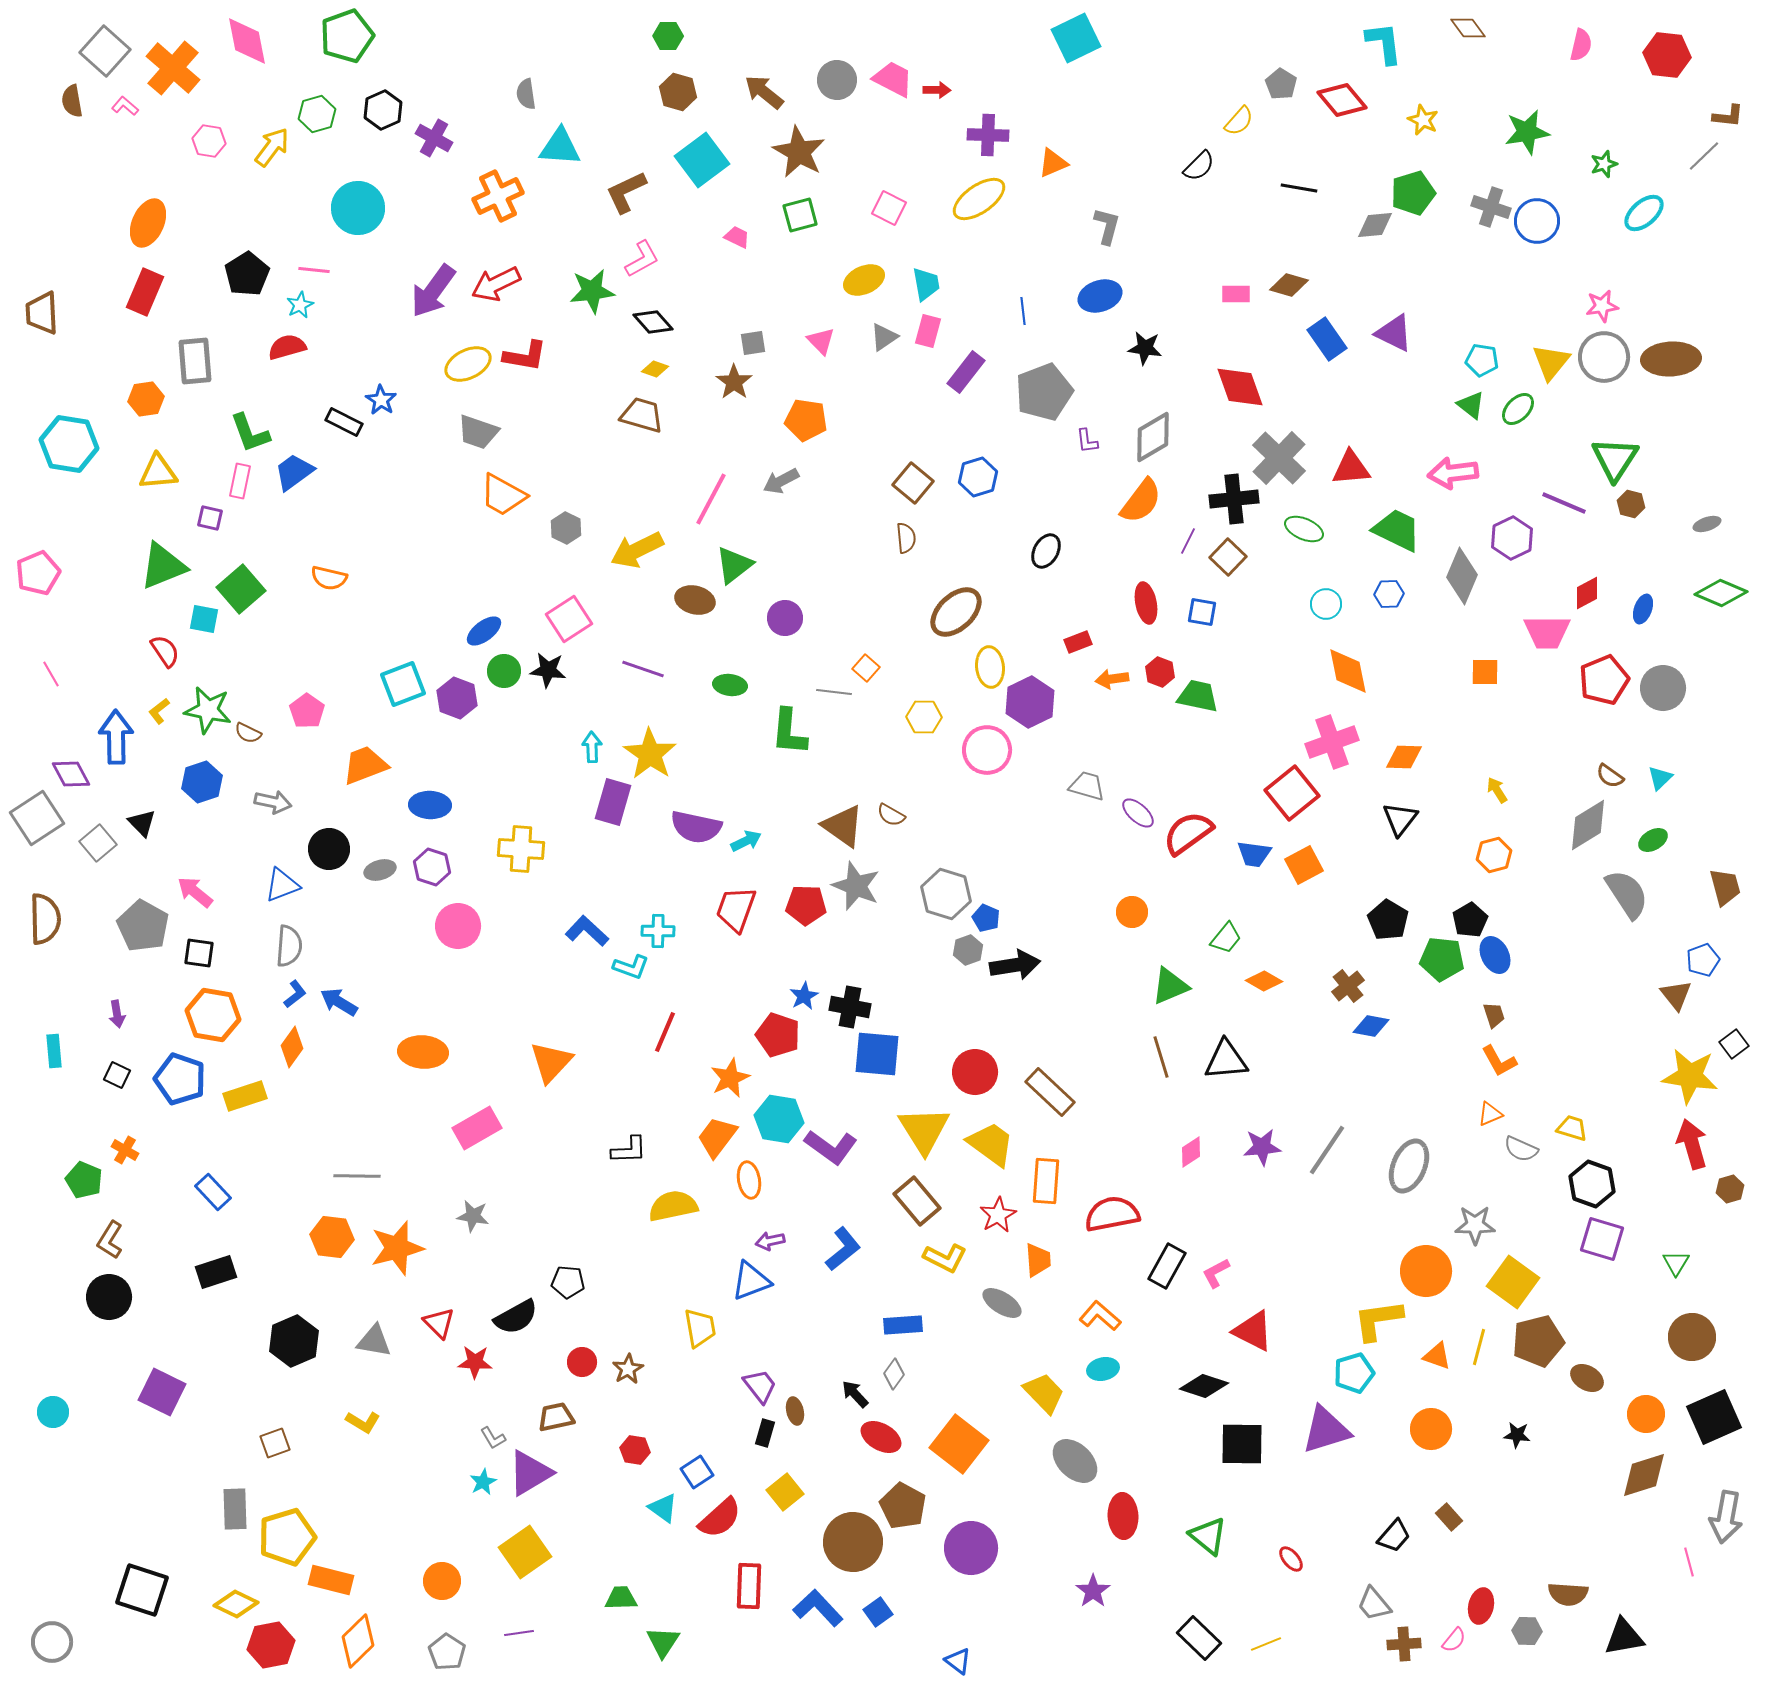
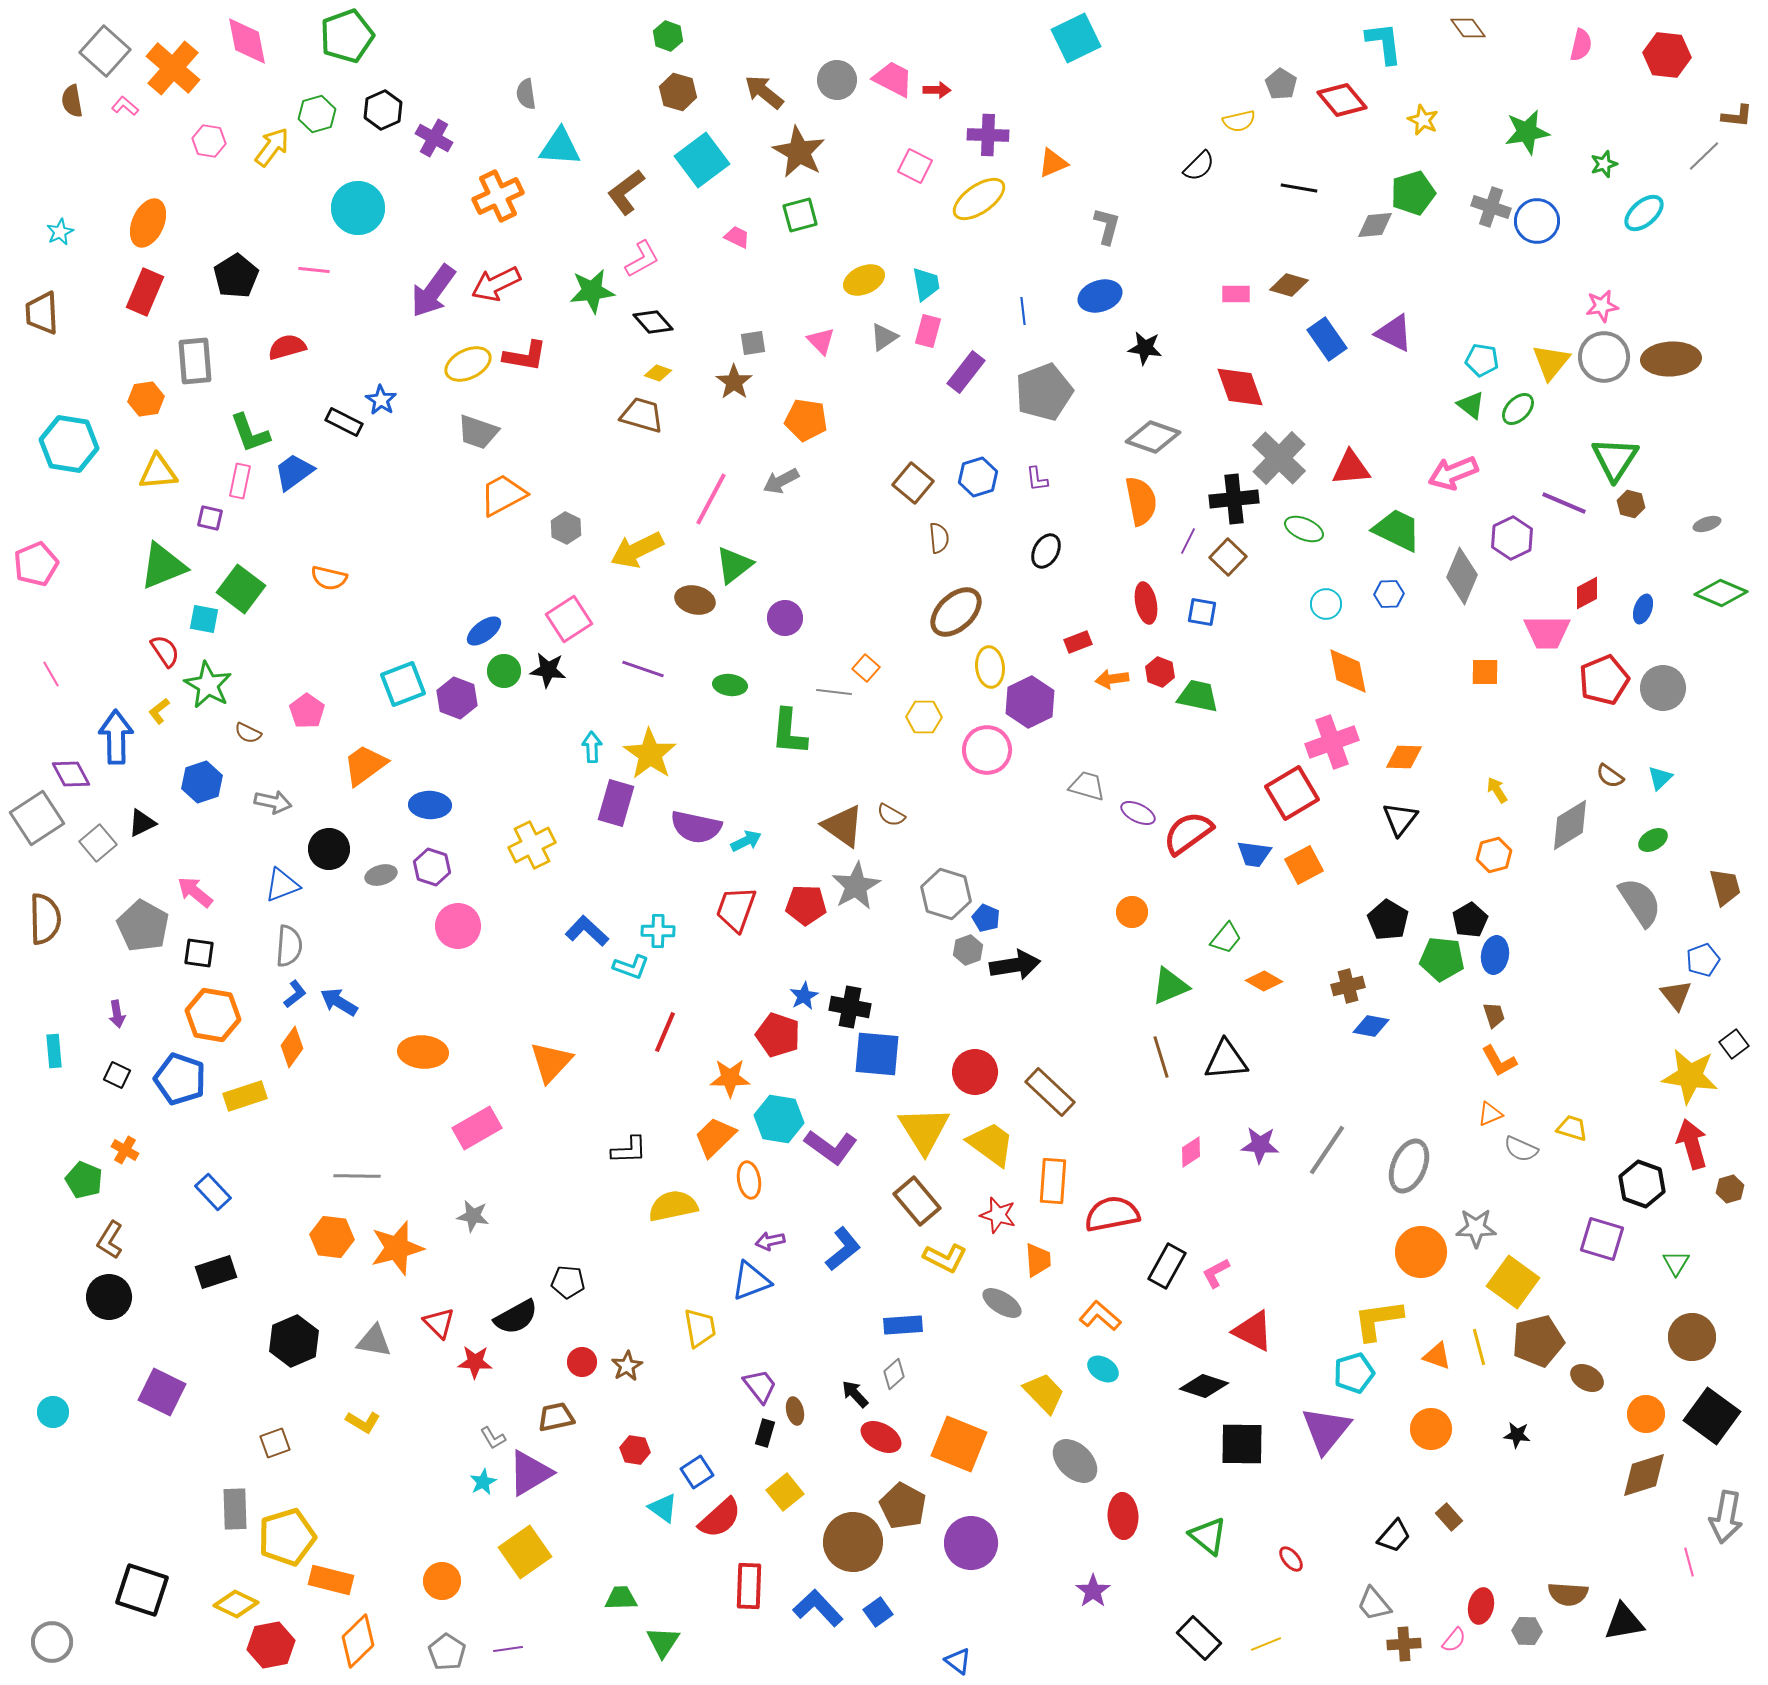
green hexagon at (668, 36): rotated 20 degrees clockwise
brown L-shape at (1728, 116): moved 9 px right
yellow semicircle at (1239, 121): rotated 36 degrees clockwise
brown L-shape at (626, 192): rotated 12 degrees counterclockwise
pink square at (889, 208): moved 26 px right, 42 px up
black pentagon at (247, 274): moved 11 px left, 2 px down
cyan star at (300, 305): moved 240 px left, 73 px up
yellow diamond at (655, 369): moved 3 px right, 4 px down
gray diamond at (1153, 437): rotated 50 degrees clockwise
purple L-shape at (1087, 441): moved 50 px left, 38 px down
pink arrow at (1453, 473): rotated 15 degrees counterclockwise
orange trapezoid at (503, 495): rotated 123 degrees clockwise
orange semicircle at (1141, 501): rotated 48 degrees counterclockwise
brown semicircle at (906, 538): moved 33 px right
pink pentagon at (38, 573): moved 2 px left, 9 px up
green square at (241, 589): rotated 12 degrees counterclockwise
green star at (208, 710): moved 25 px up; rotated 18 degrees clockwise
orange trapezoid at (365, 765): rotated 15 degrees counterclockwise
red square at (1292, 793): rotated 8 degrees clockwise
purple rectangle at (613, 802): moved 3 px right, 1 px down
purple ellipse at (1138, 813): rotated 16 degrees counterclockwise
black triangle at (142, 823): rotated 48 degrees clockwise
gray diamond at (1588, 825): moved 18 px left
yellow cross at (521, 849): moved 11 px right, 4 px up; rotated 30 degrees counterclockwise
gray ellipse at (380, 870): moved 1 px right, 5 px down
gray star at (856, 886): rotated 21 degrees clockwise
gray semicircle at (1627, 894): moved 13 px right, 8 px down
blue ellipse at (1495, 955): rotated 36 degrees clockwise
brown cross at (1348, 986): rotated 24 degrees clockwise
orange star at (730, 1078): rotated 24 degrees clockwise
orange trapezoid at (717, 1137): moved 2 px left; rotated 9 degrees clockwise
purple star at (1262, 1147): moved 2 px left, 2 px up; rotated 9 degrees clockwise
orange rectangle at (1046, 1181): moved 7 px right
black hexagon at (1592, 1184): moved 50 px right
red star at (998, 1215): rotated 27 degrees counterclockwise
gray star at (1475, 1225): moved 1 px right, 3 px down
orange circle at (1426, 1271): moved 5 px left, 19 px up
yellow line at (1479, 1347): rotated 30 degrees counterclockwise
brown star at (628, 1369): moved 1 px left, 3 px up
cyan ellipse at (1103, 1369): rotated 44 degrees clockwise
gray diamond at (894, 1374): rotated 12 degrees clockwise
black square at (1714, 1417): moved 2 px left, 1 px up; rotated 30 degrees counterclockwise
purple triangle at (1326, 1430): rotated 34 degrees counterclockwise
orange square at (959, 1444): rotated 16 degrees counterclockwise
purple circle at (971, 1548): moved 5 px up
purple line at (519, 1633): moved 11 px left, 16 px down
black triangle at (1624, 1637): moved 15 px up
